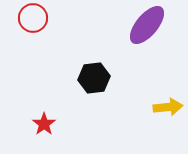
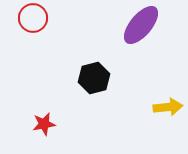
purple ellipse: moved 6 px left
black hexagon: rotated 8 degrees counterclockwise
red star: rotated 25 degrees clockwise
